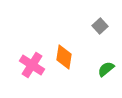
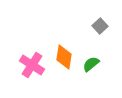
green semicircle: moved 15 px left, 5 px up
